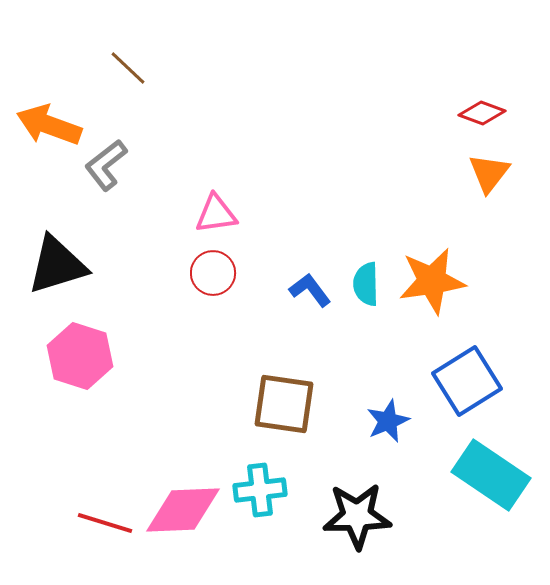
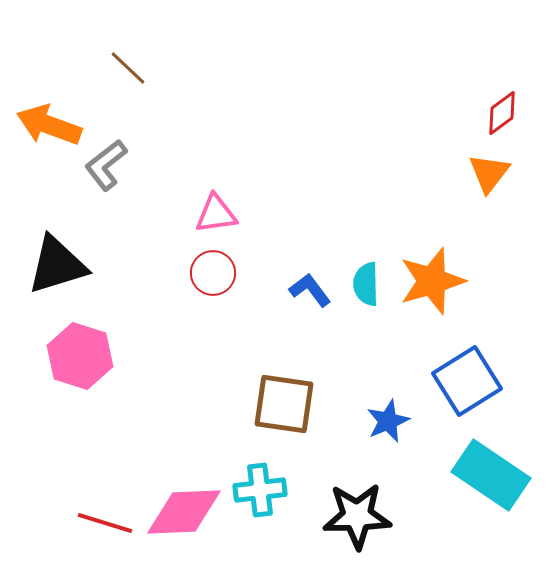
red diamond: moved 20 px right; rotated 57 degrees counterclockwise
orange star: rotated 8 degrees counterclockwise
pink diamond: moved 1 px right, 2 px down
